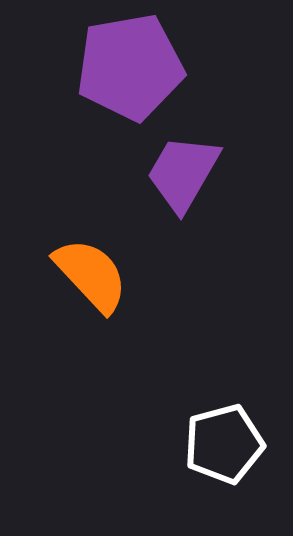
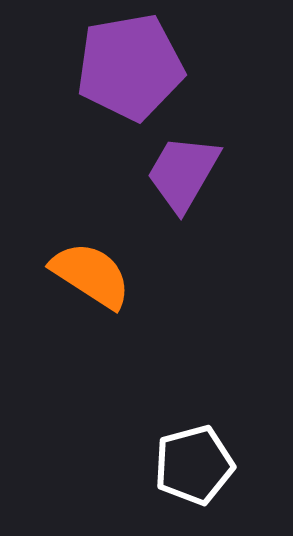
orange semicircle: rotated 14 degrees counterclockwise
white pentagon: moved 30 px left, 21 px down
